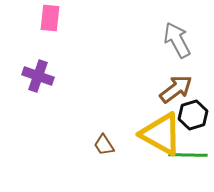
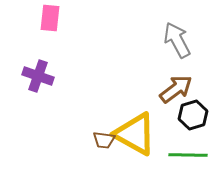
yellow triangle: moved 26 px left
brown trapezoid: moved 5 px up; rotated 50 degrees counterclockwise
